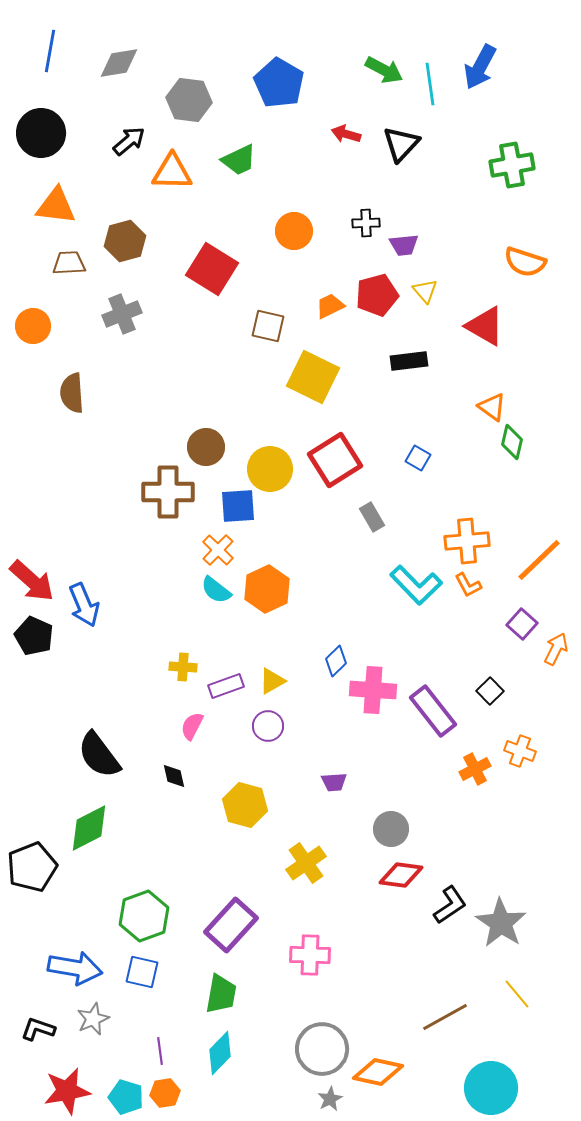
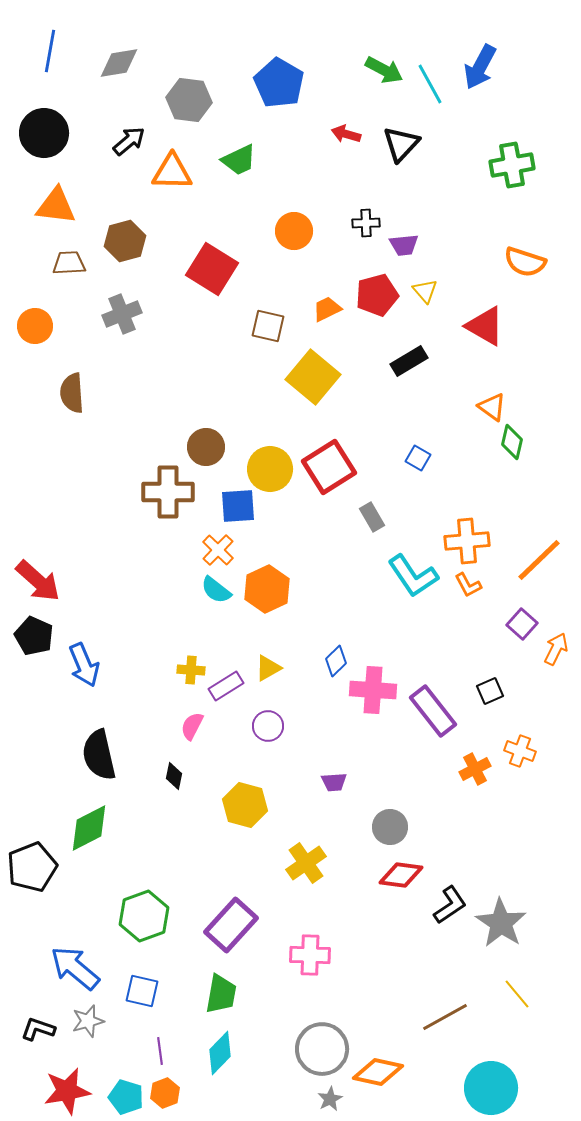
cyan line at (430, 84): rotated 21 degrees counterclockwise
black circle at (41, 133): moved 3 px right
orange trapezoid at (330, 306): moved 3 px left, 3 px down
orange circle at (33, 326): moved 2 px right
black rectangle at (409, 361): rotated 24 degrees counterclockwise
yellow square at (313, 377): rotated 14 degrees clockwise
red square at (335, 460): moved 6 px left, 7 px down
red arrow at (32, 581): moved 6 px right
cyan L-shape at (416, 585): moved 3 px left, 9 px up; rotated 10 degrees clockwise
blue arrow at (84, 605): moved 60 px down
yellow cross at (183, 667): moved 8 px right, 3 px down
yellow triangle at (272, 681): moved 4 px left, 13 px up
purple rectangle at (226, 686): rotated 12 degrees counterclockwise
black square at (490, 691): rotated 20 degrees clockwise
black semicircle at (99, 755): rotated 24 degrees clockwise
black diamond at (174, 776): rotated 24 degrees clockwise
gray circle at (391, 829): moved 1 px left, 2 px up
blue arrow at (75, 968): rotated 150 degrees counterclockwise
blue square at (142, 972): moved 19 px down
gray star at (93, 1019): moved 5 px left, 2 px down; rotated 8 degrees clockwise
orange hexagon at (165, 1093): rotated 12 degrees counterclockwise
